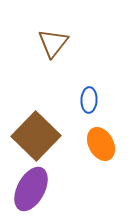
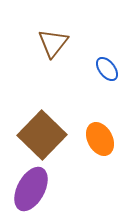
blue ellipse: moved 18 px right, 31 px up; rotated 40 degrees counterclockwise
brown square: moved 6 px right, 1 px up
orange ellipse: moved 1 px left, 5 px up
